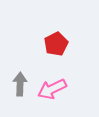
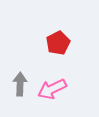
red pentagon: moved 2 px right, 1 px up
